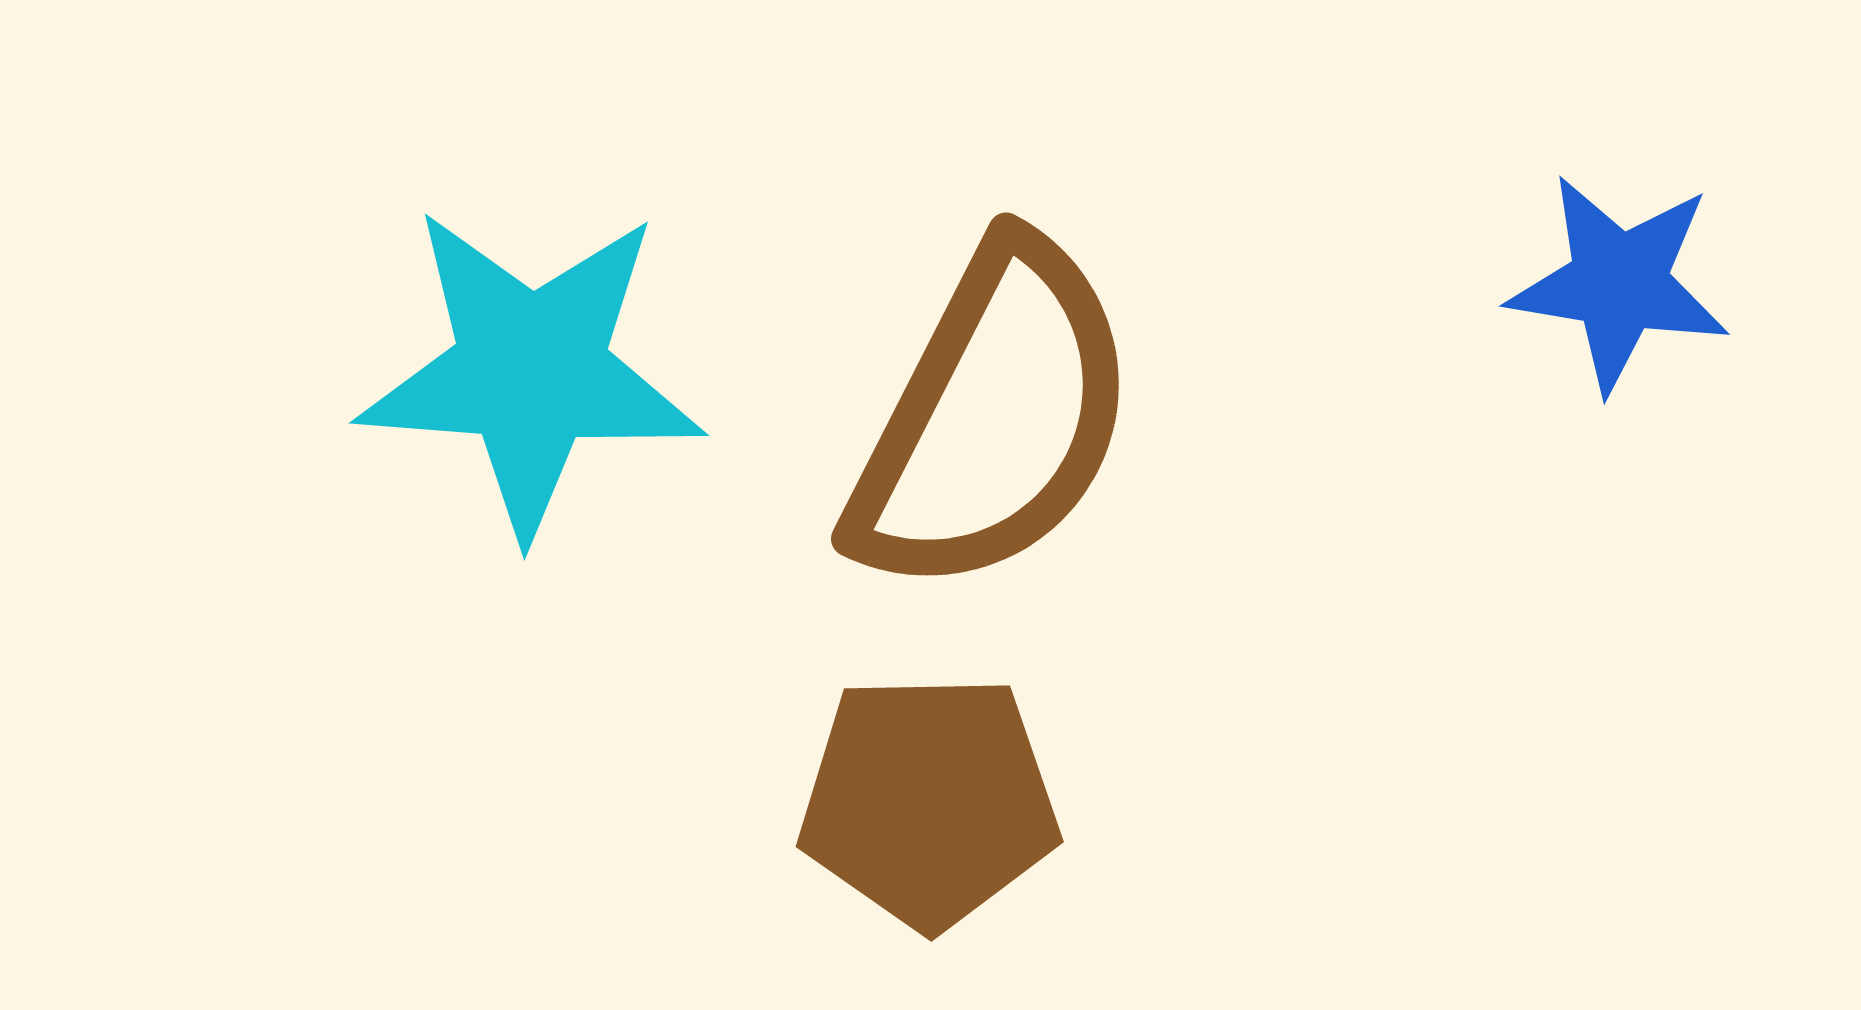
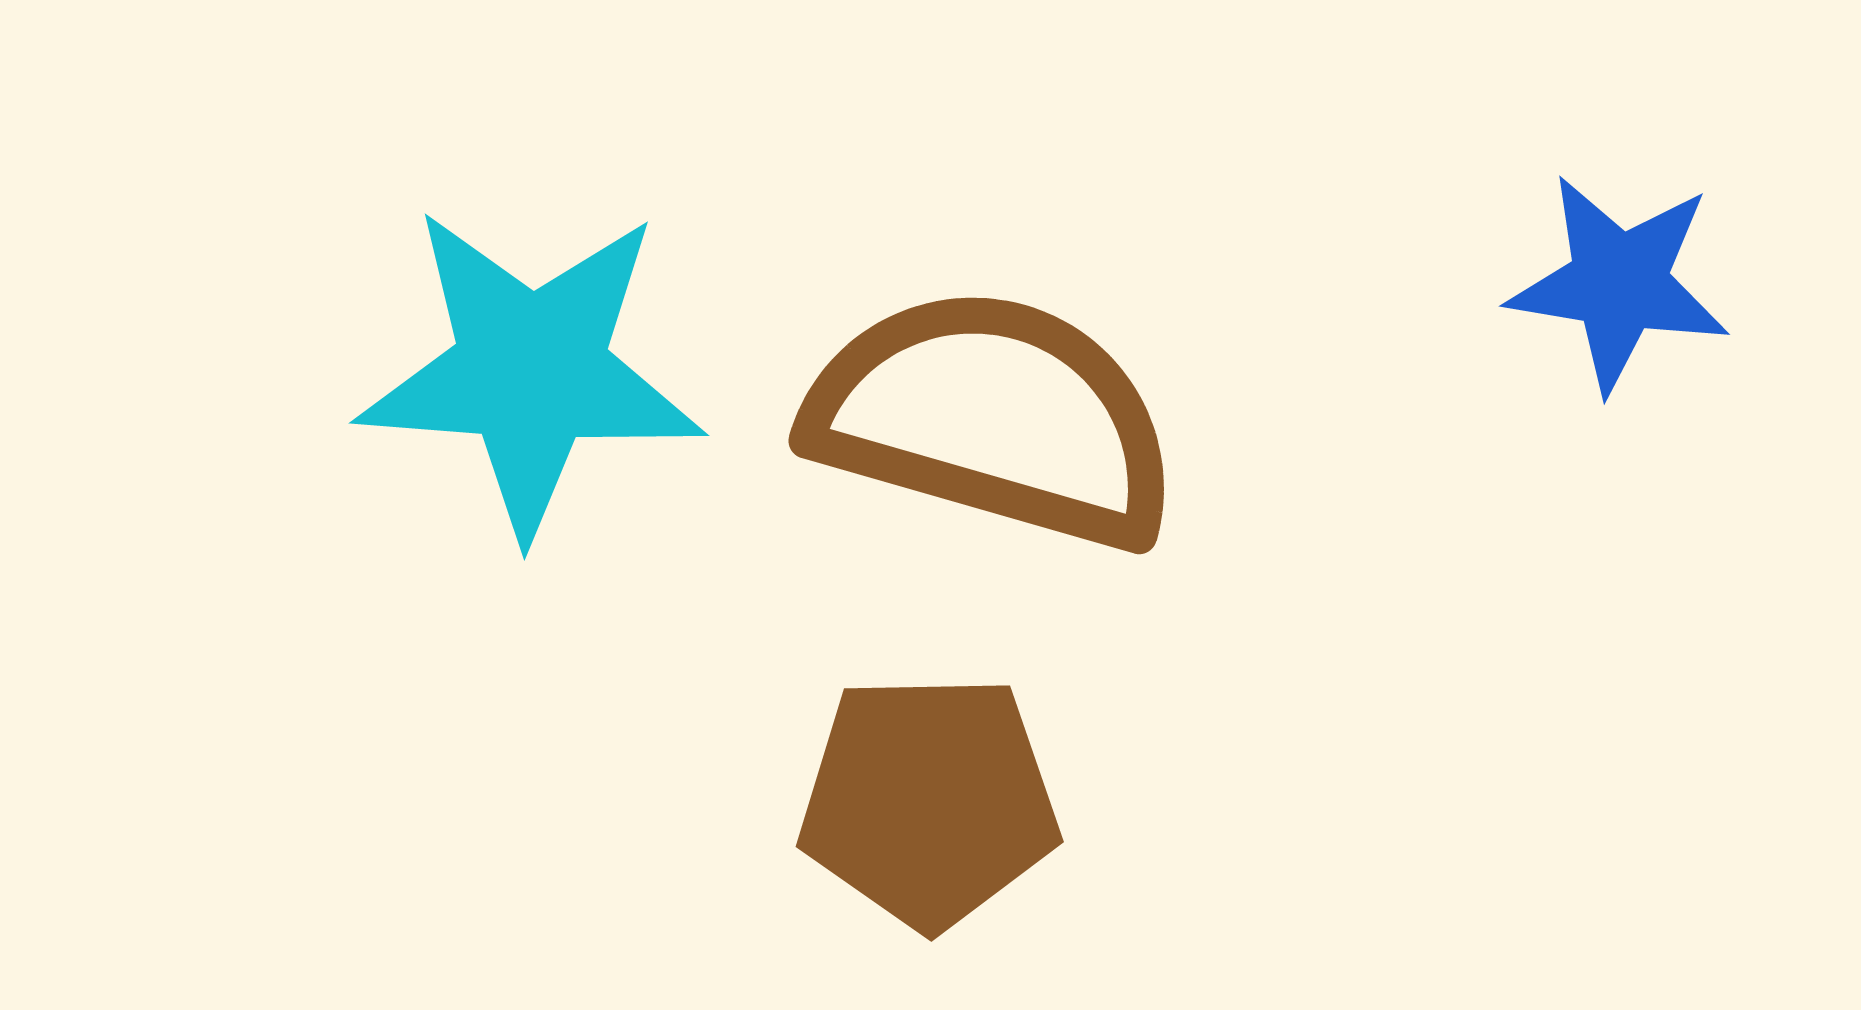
brown semicircle: rotated 101 degrees counterclockwise
